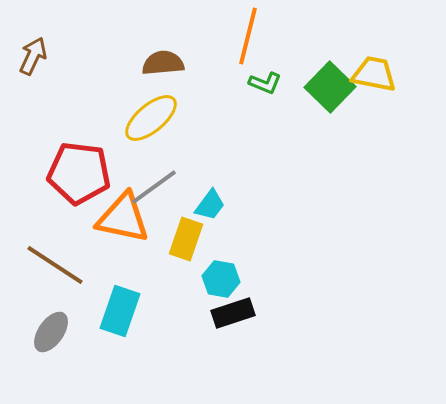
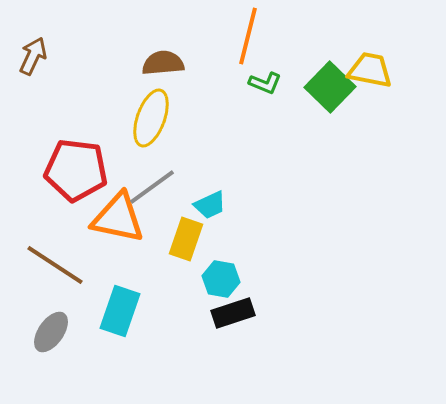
yellow trapezoid: moved 4 px left, 4 px up
yellow ellipse: rotated 30 degrees counterclockwise
red pentagon: moved 3 px left, 3 px up
gray line: moved 2 px left
cyan trapezoid: rotated 28 degrees clockwise
orange triangle: moved 5 px left
